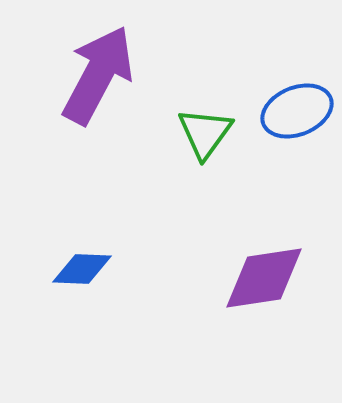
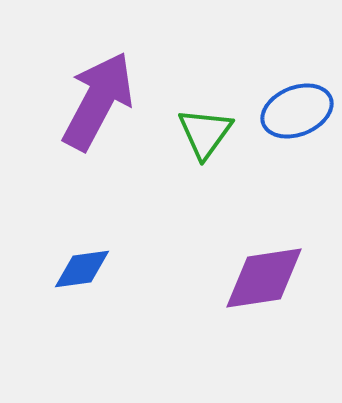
purple arrow: moved 26 px down
blue diamond: rotated 10 degrees counterclockwise
